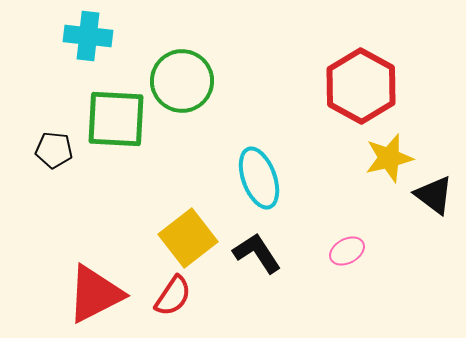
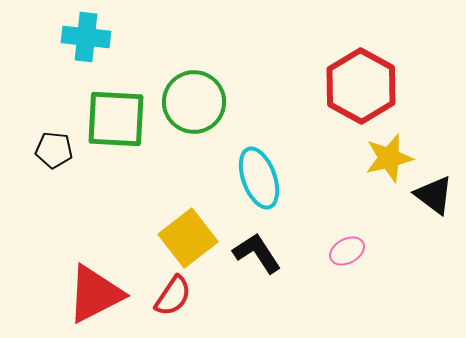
cyan cross: moved 2 px left, 1 px down
green circle: moved 12 px right, 21 px down
